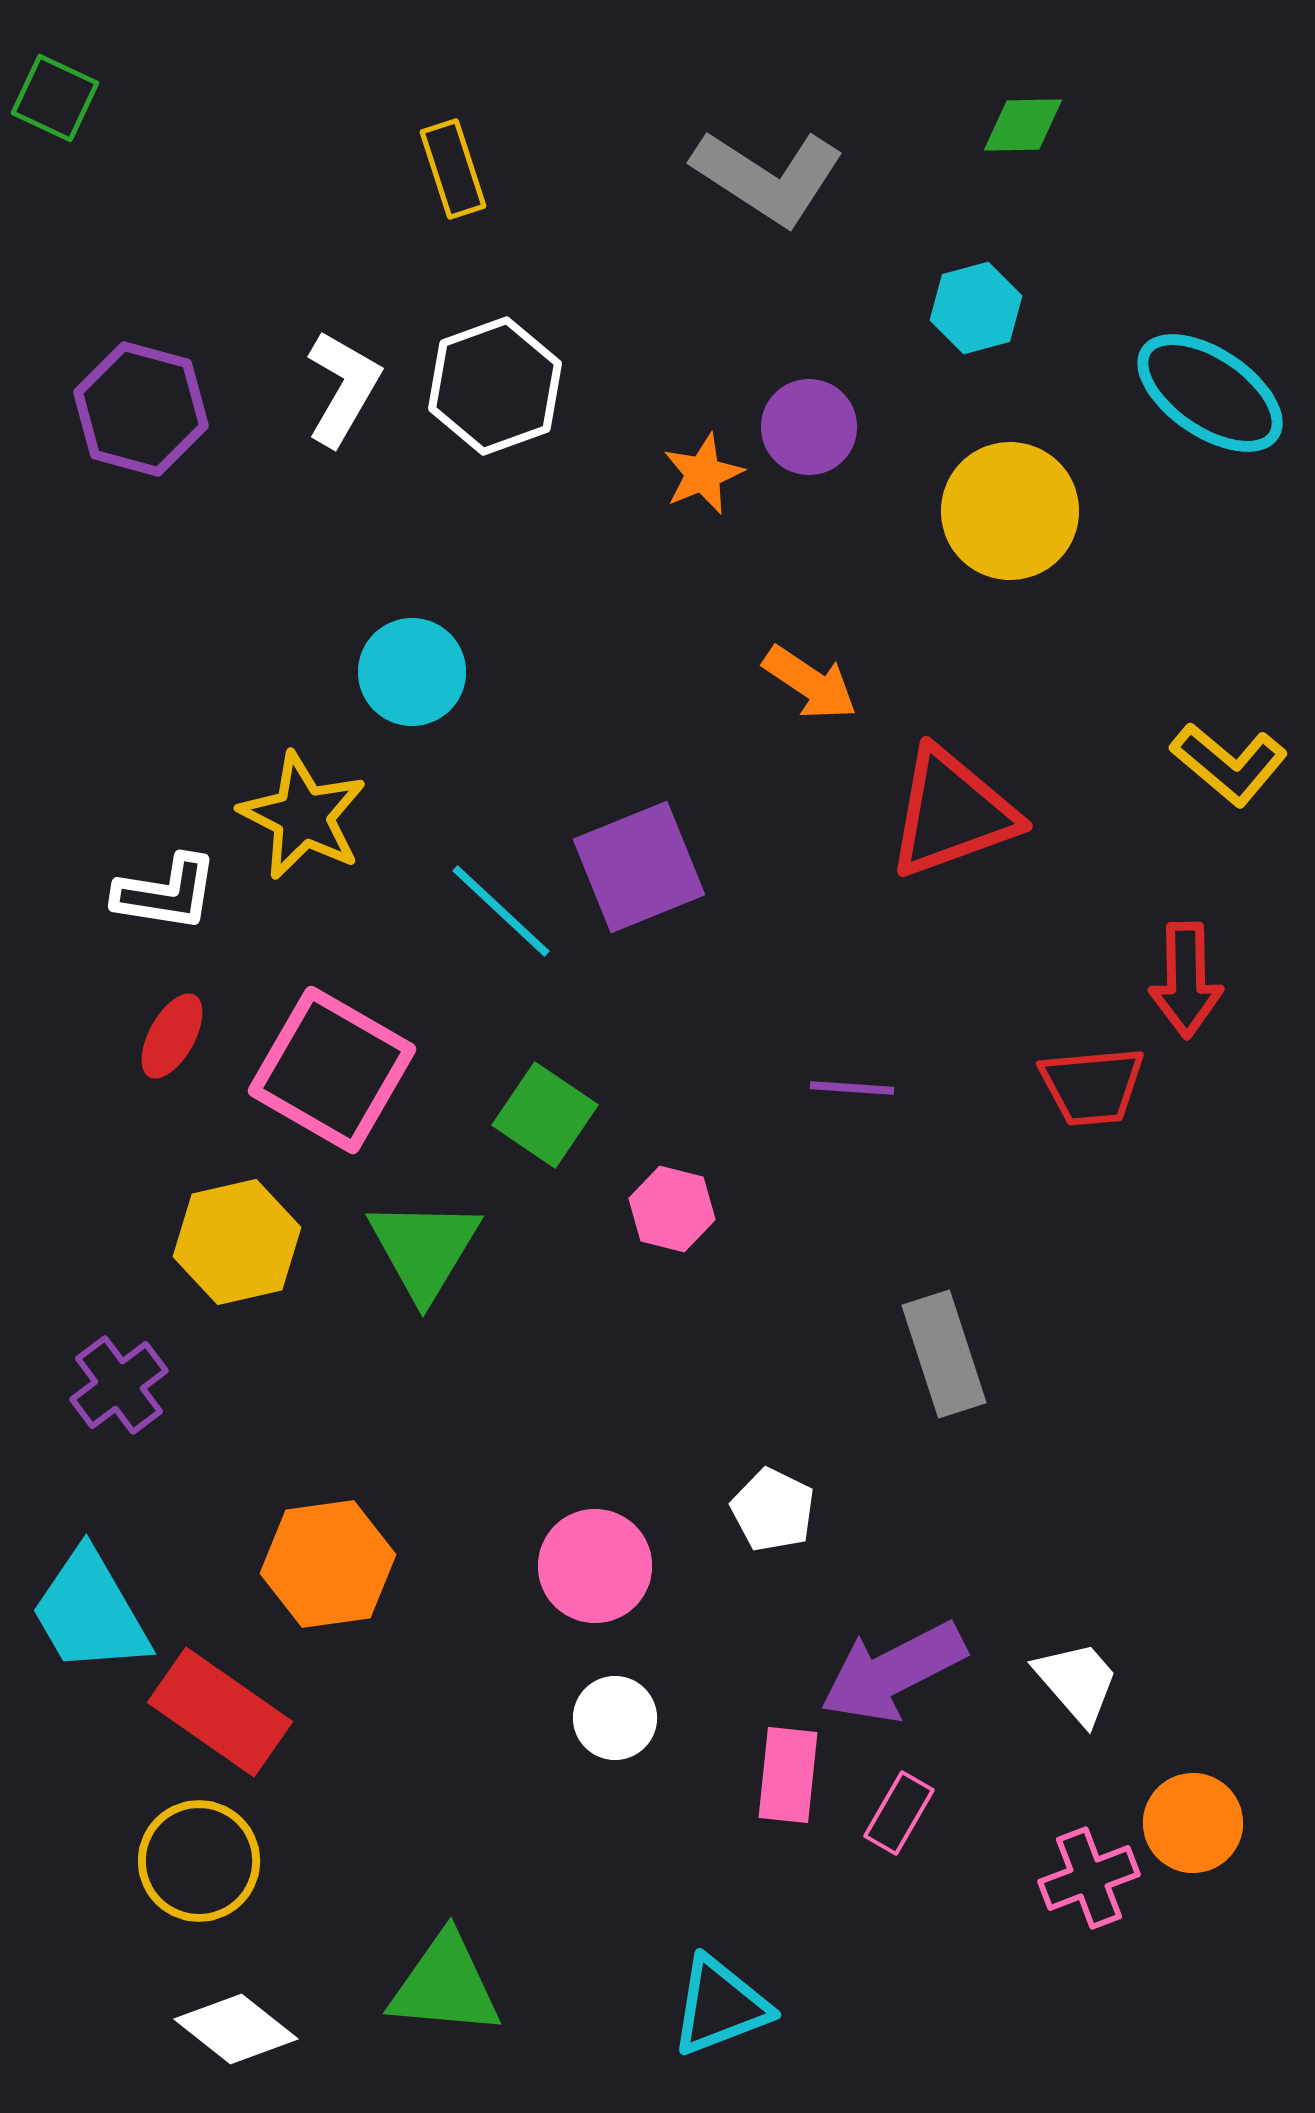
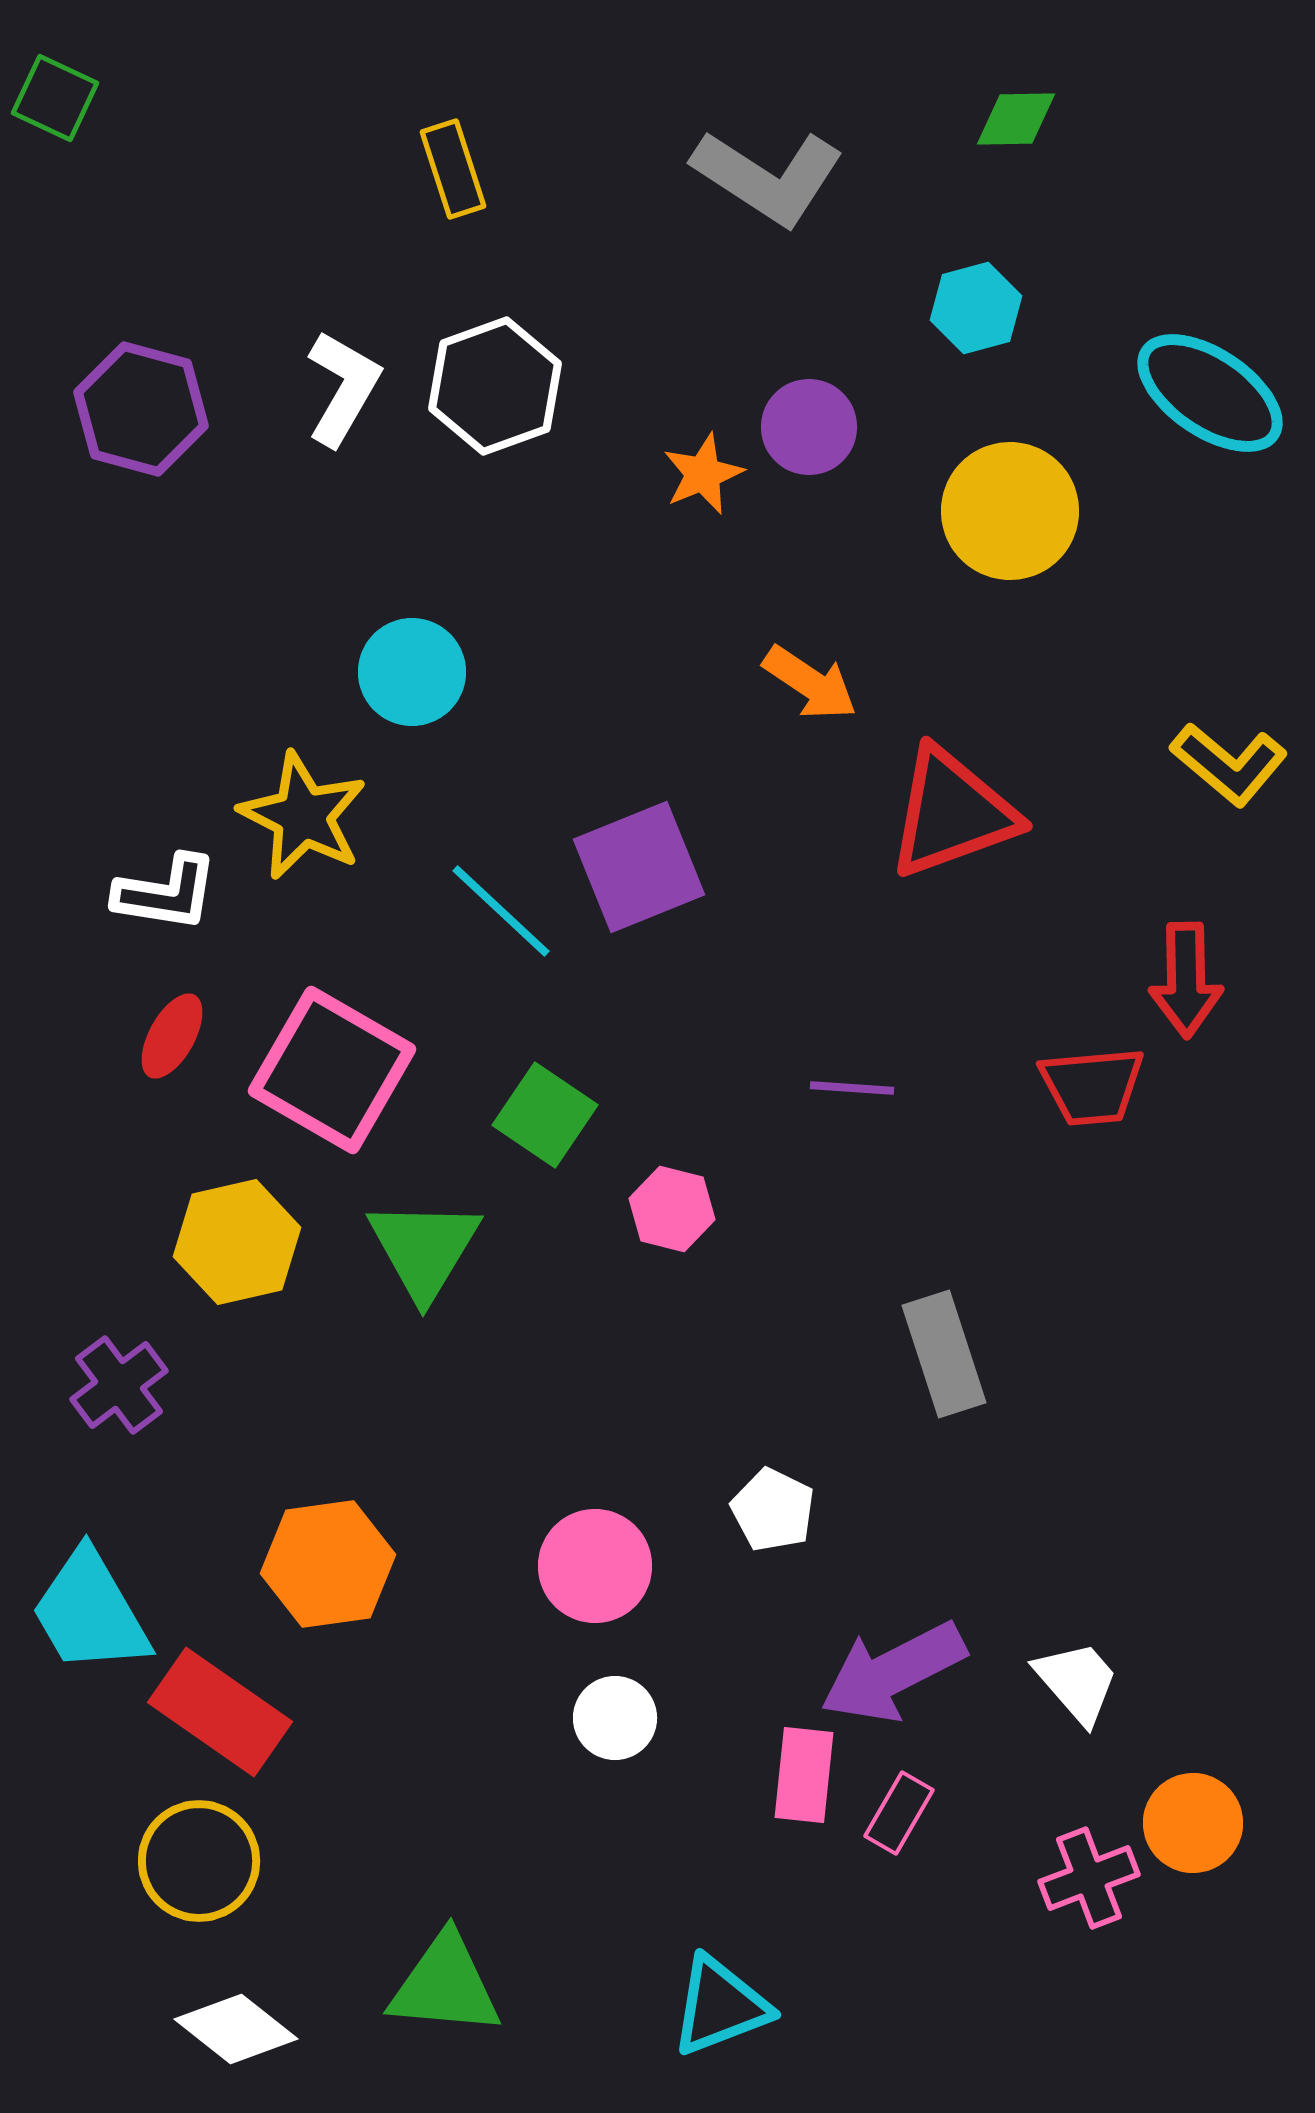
green diamond at (1023, 125): moved 7 px left, 6 px up
pink rectangle at (788, 1775): moved 16 px right
